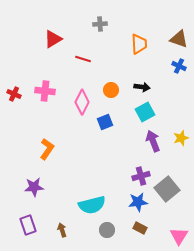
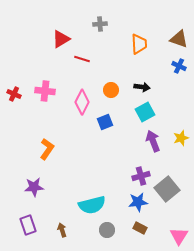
red triangle: moved 8 px right
red line: moved 1 px left
